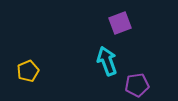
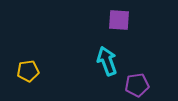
purple square: moved 1 px left, 3 px up; rotated 25 degrees clockwise
yellow pentagon: rotated 15 degrees clockwise
